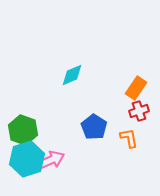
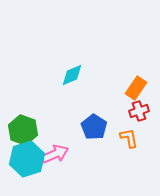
pink arrow: moved 4 px right, 6 px up
